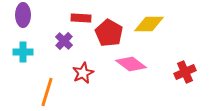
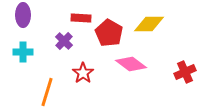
red star: rotated 10 degrees counterclockwise
